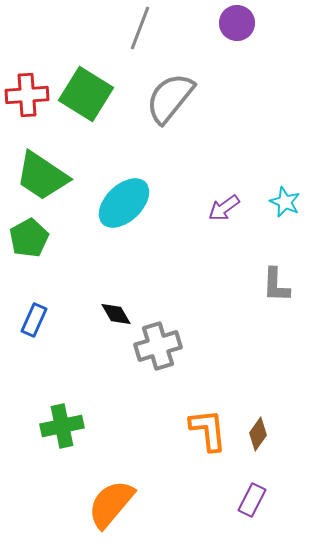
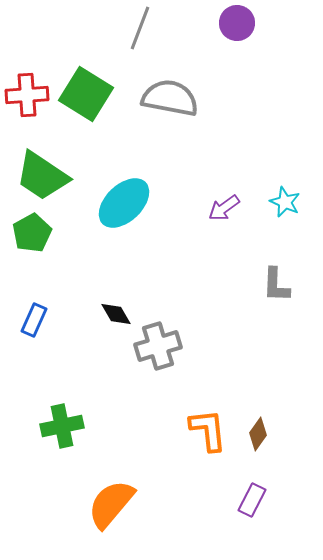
gray semicircle: rotated 62 degrees clockwise
green pentagon: moved 3 px right, 5 px up
